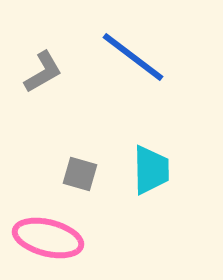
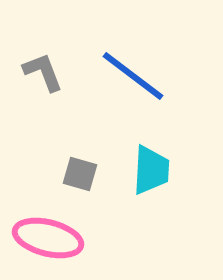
blue line: moved 19 px down
gray L-shape: rotated 81 degrees counterclockwise
cyan trapezoid: rotated 4 degrees clockwise
